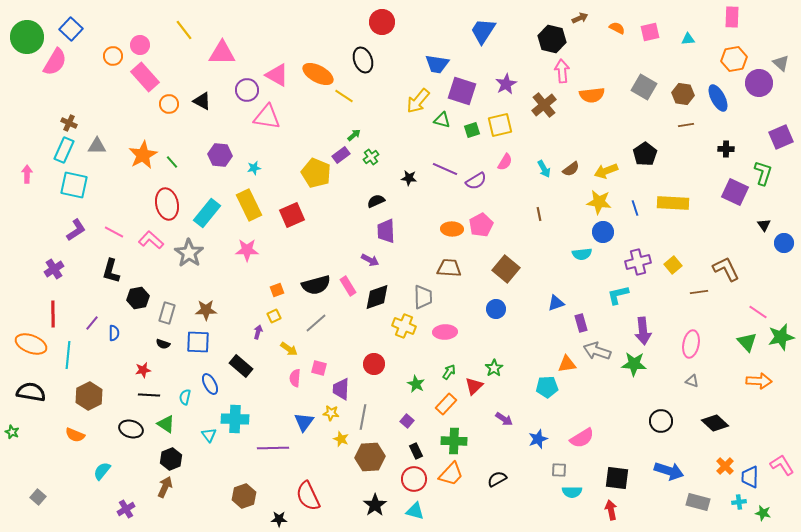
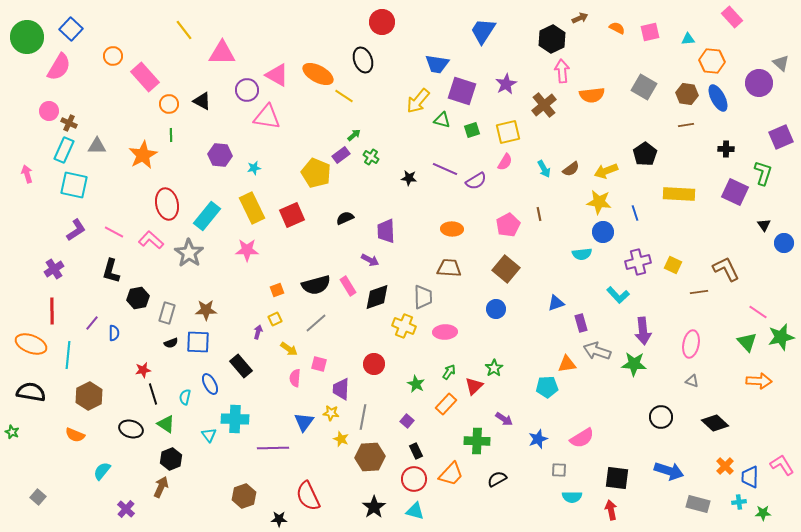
pink rectangle at (732, 17): rotated 45 degrees counterclockwise
black hexagon at (552, 39): rotated 20 degrees clockwise
pink circle at (140, 45): moved 91 px left, 66 px down
orange hexagon at (734, 59): moved 22 px left, 2 px down; rotated 15 degrees clockwise
pink semicircle at (55, 62): moved 4 px right, 5 px down
brown hexagon at (683, 94): moved 4 px right
yellow square at (500, 125): moved 8 px right, 7 px down
green cross at (371, 157): rotated 21 degrees counterclockwise
green line at (172, 162): moved 1 px left, 27 px up; rotated 40 degrees clockwise
pink arrow at (27, 174): rotated 18 degrees counterclockwise
black semicircle at (376, 201): moved 31 px left, 17 px down
yellow rectangle at (673, 203): moved 6 px right, 9 px up
yellow rectangle at (249, 205): moved 3 px right, 3 px down
blue line at (635, 208): moved 5 px down
cyan rectangle at (207, 213): moved 3 px down
pink pentagon at (481, 225): moved 27 px right
yellow square at (673, 265): rotated 24 degrees counterclockwise
cyan L-shape at (618, 295): rotated 120 degrees counterclockwise
red line at (53, 314): moved 1 px left, 3 px up
yellow square at (274, 316): moved 1 px right, 3 px down
black semicircle at (163, 344): moved 8 px right, 1 px up; rotated 40 degrees counterclockwise
black rectangle at (241, 366): rotated 10 degrees clockwise
pink square at (319, 368): moved 4 px up
black line at (149, 395): moved 4 px right, 1 px up; rotated 70 degrees clockwise
black circle at (661, 421): moved 4 px up
green cross at (454, 441): moved 23 px right
brown arrow at (165, 487): moved 4 px left
cyan semicircle at (572, 492): moved 5 px down
gray rectangle at (698, 502): moved 2 px down
black star at (375, 505): moved 1 px left, 2 px down
purple cross at (126, 509): rotated 18 degrees counterclockwise
green star at (763, 513): rotated 14 degrees counterclockwise
